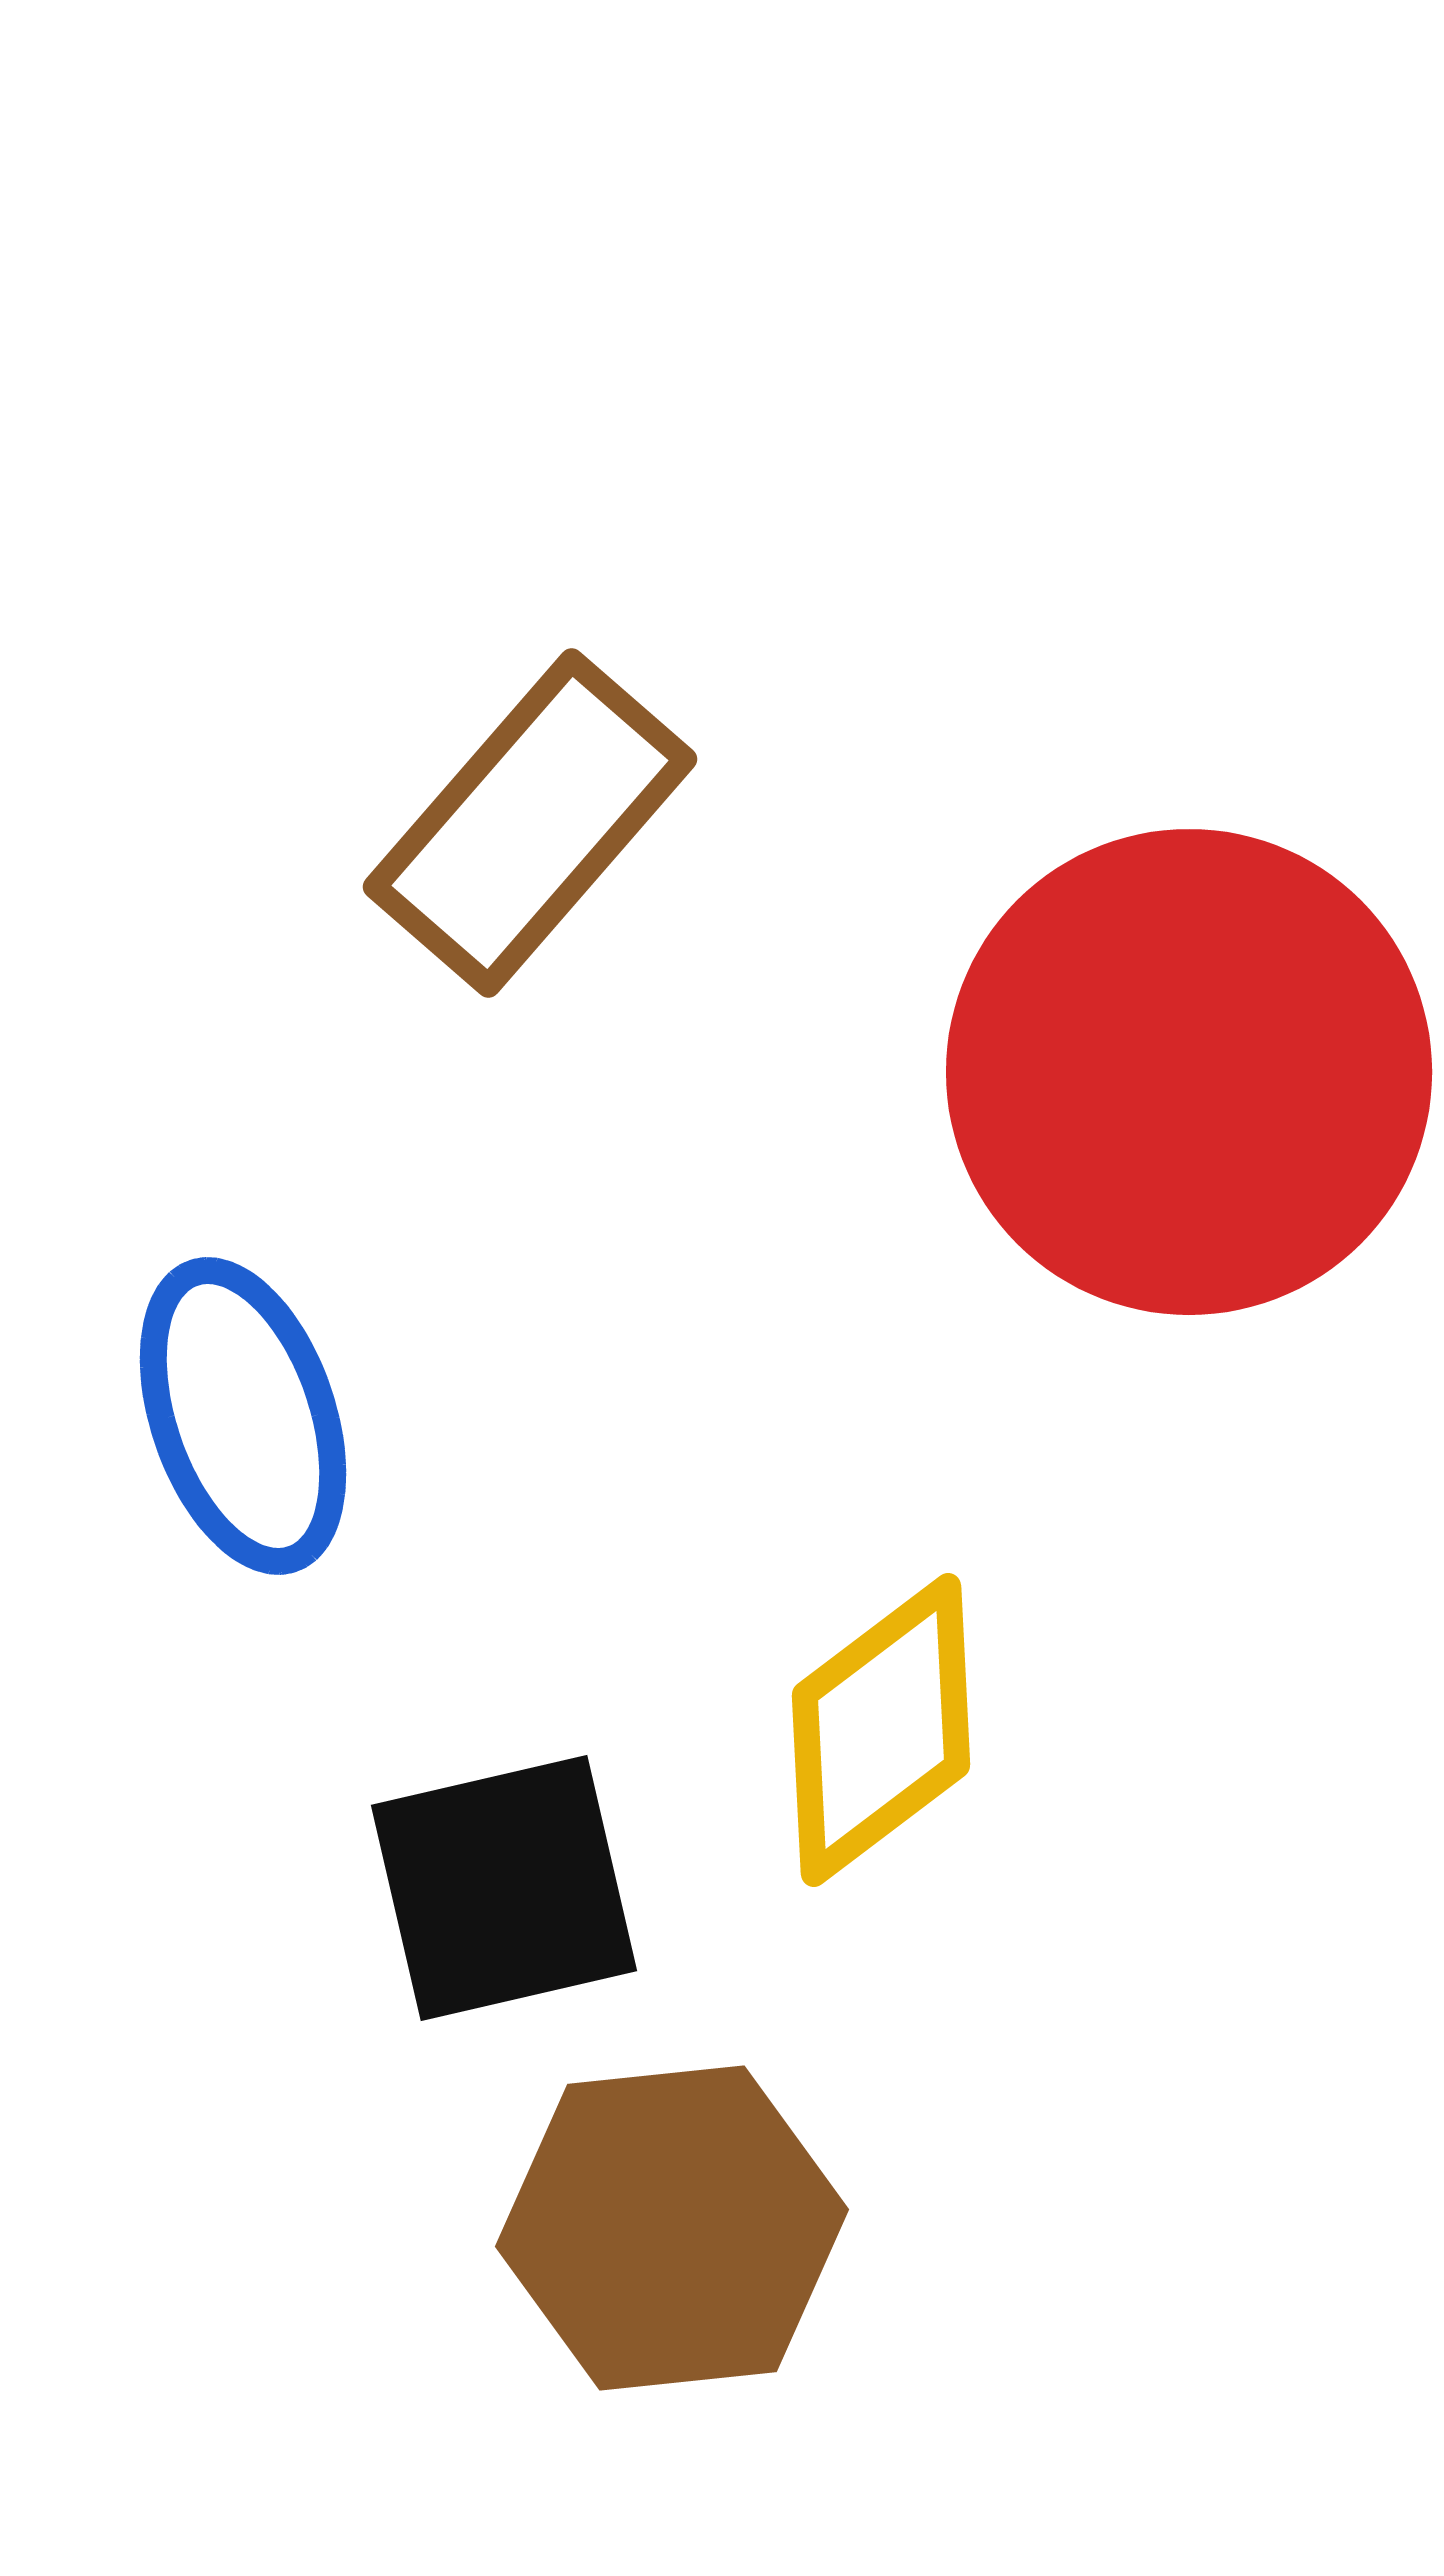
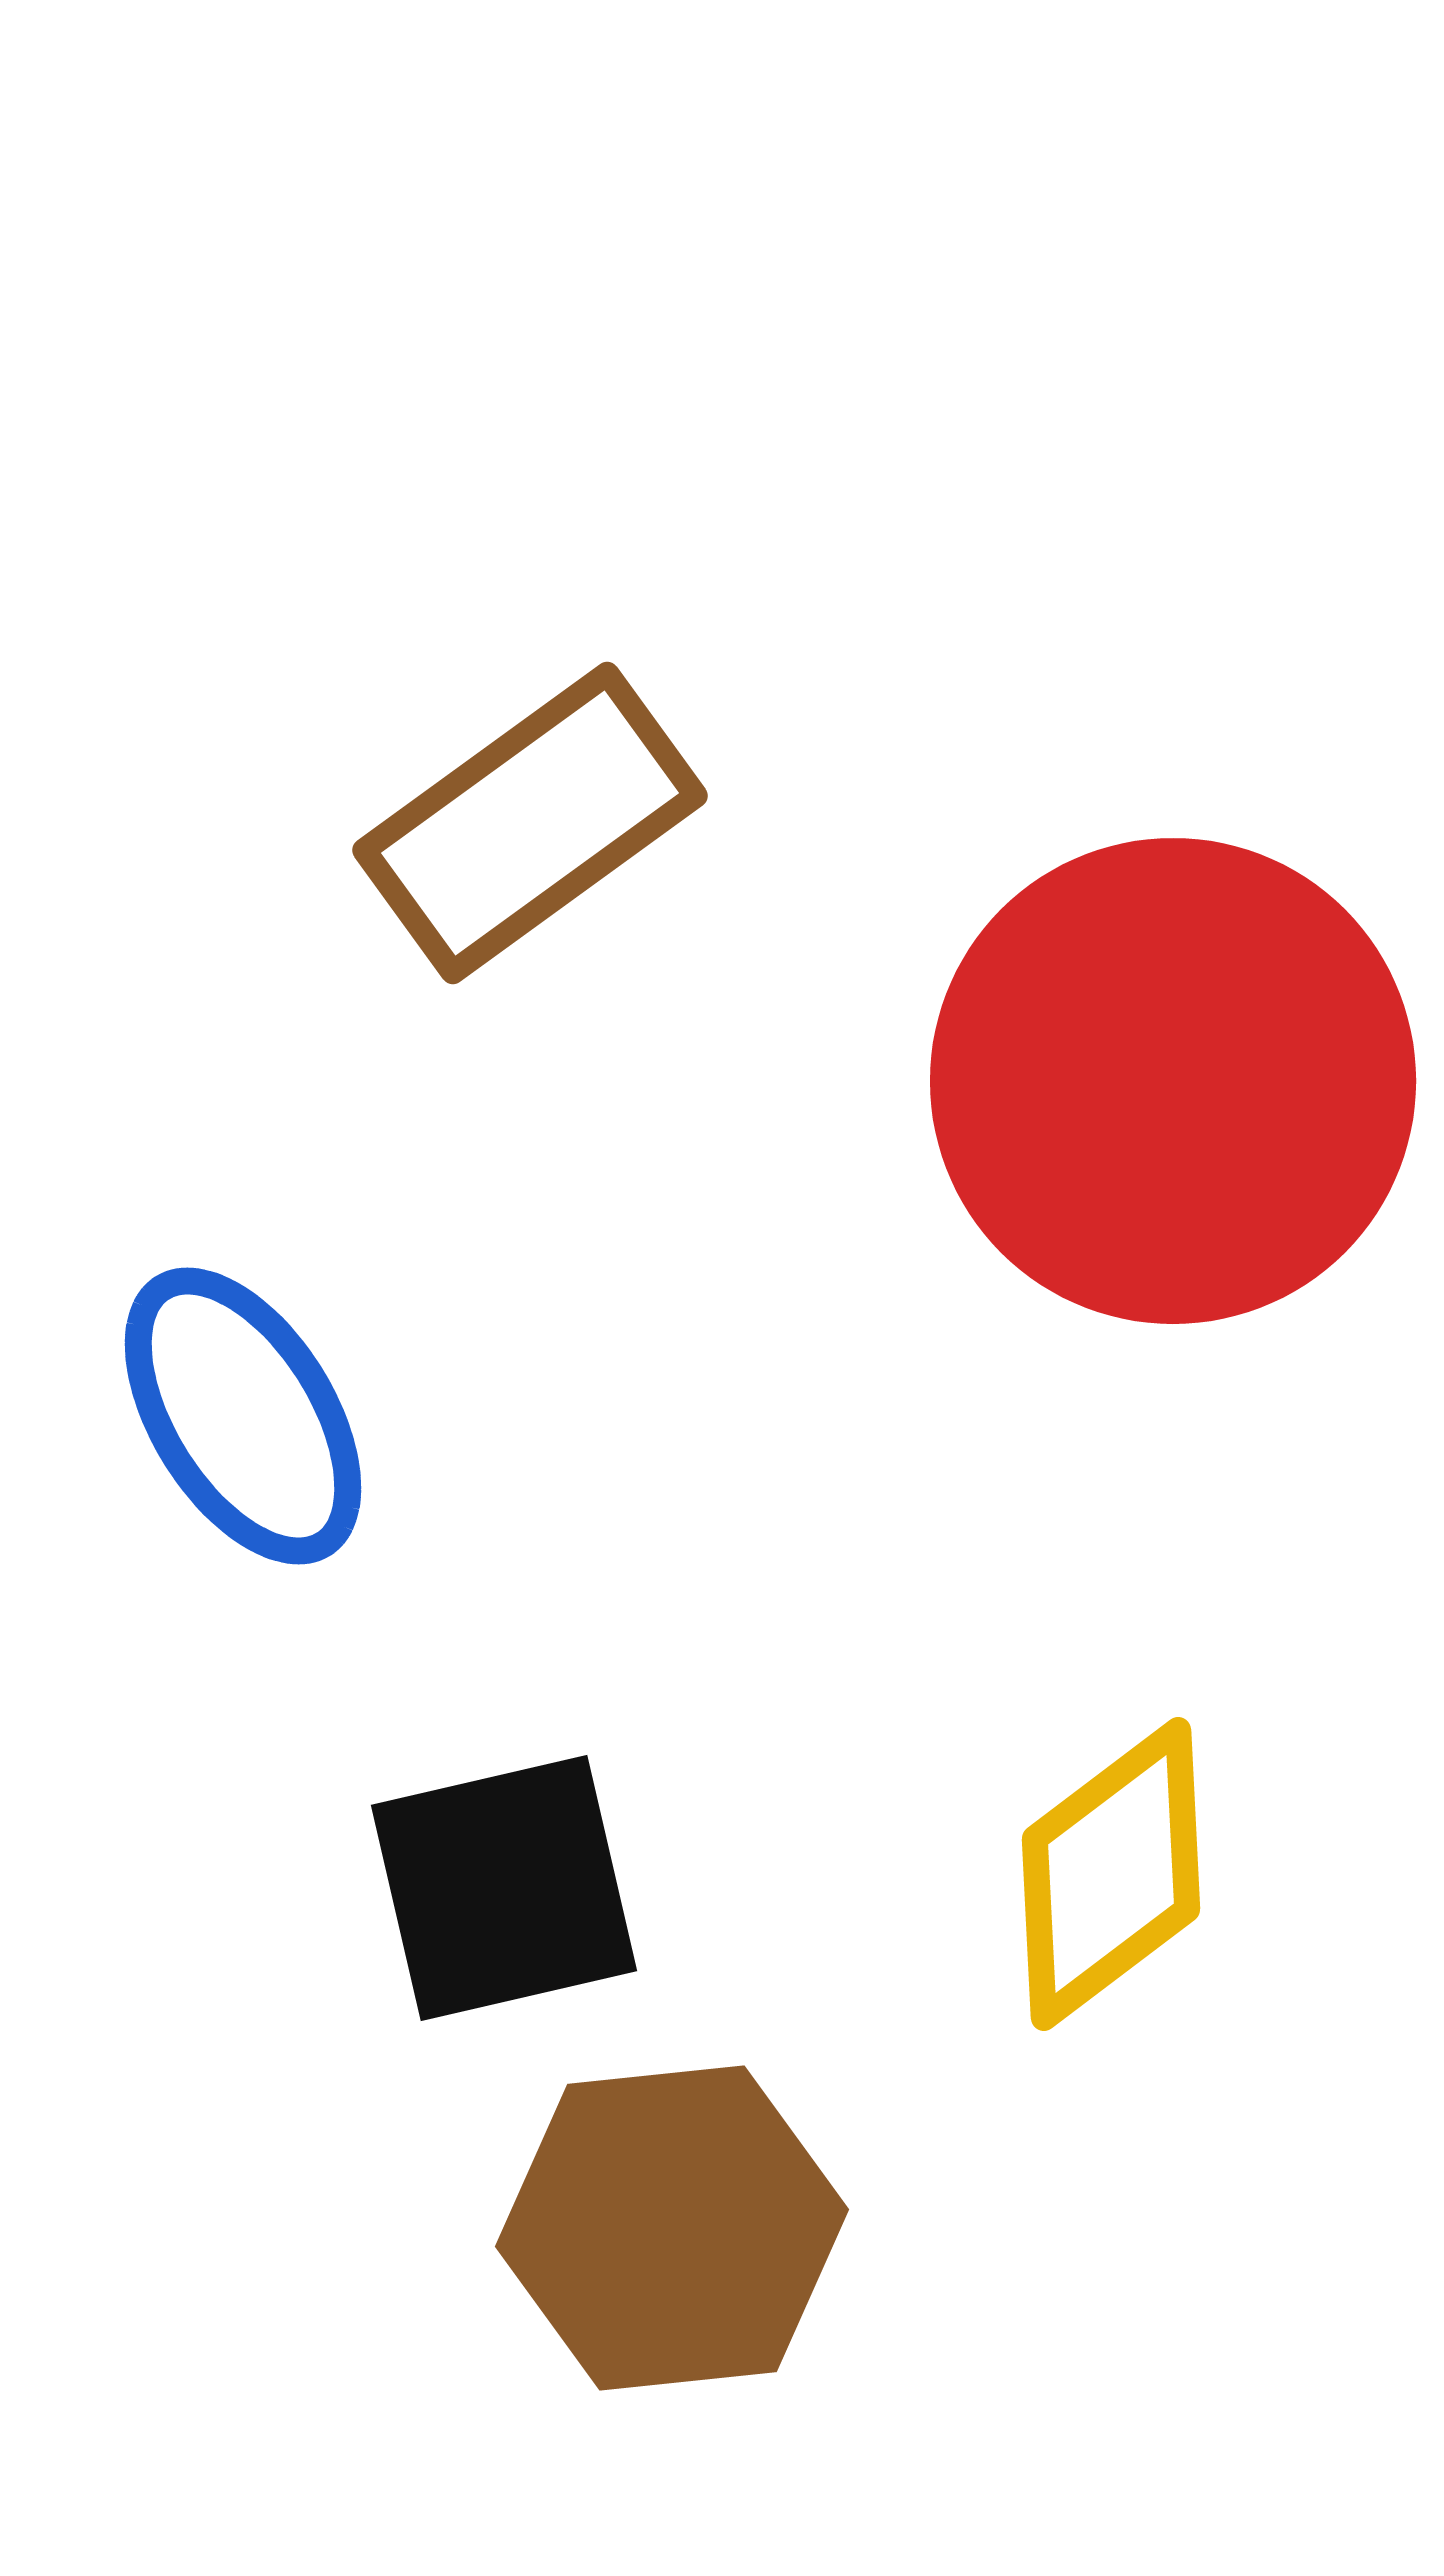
brown rectangle: rotated 13 degrees clockwise
red circle: moved 16 px left, 9 px down
blue ellipse: rotated 13 degrees counterclockwise
yellow diamond: moved 230 px right, 144 px down
